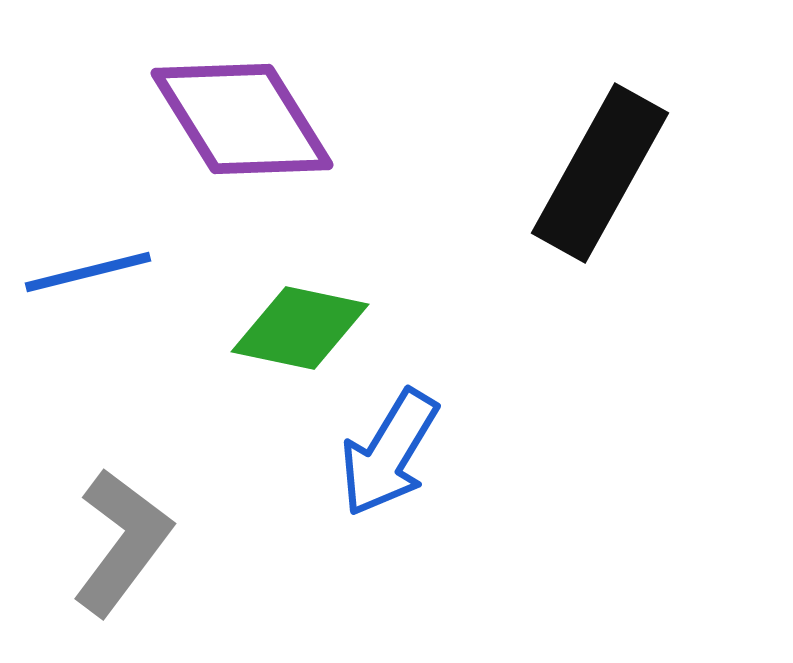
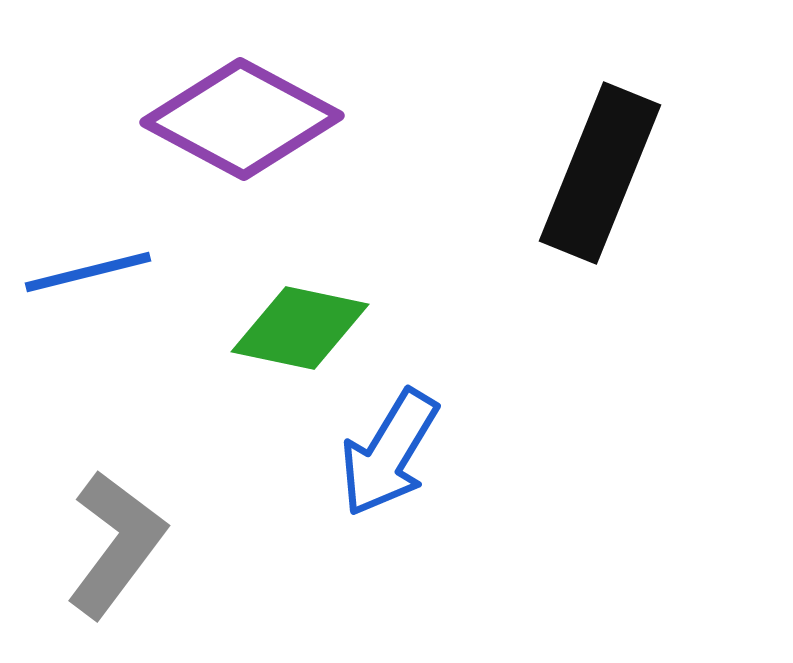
purple diamond: rotated 30 degrees counterclockwise
black rectangle: rotated 7 degrees counterclockwise
gray L-shape: moved 6 px left, 2 px down
